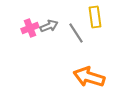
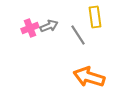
gray line: moved 2 px right, 2 px down
